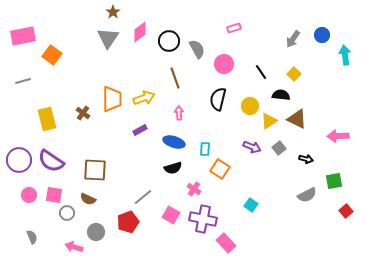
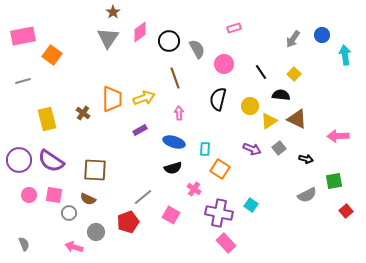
purple arrow at (252, 147): moved 2 px down
gray circle at (67, 213): moved 2 px right
purple cross at (203, 219): moved 16 px right, 6 px up
gray semicircle at (32, 237): moved 8 px left, 7 px down
